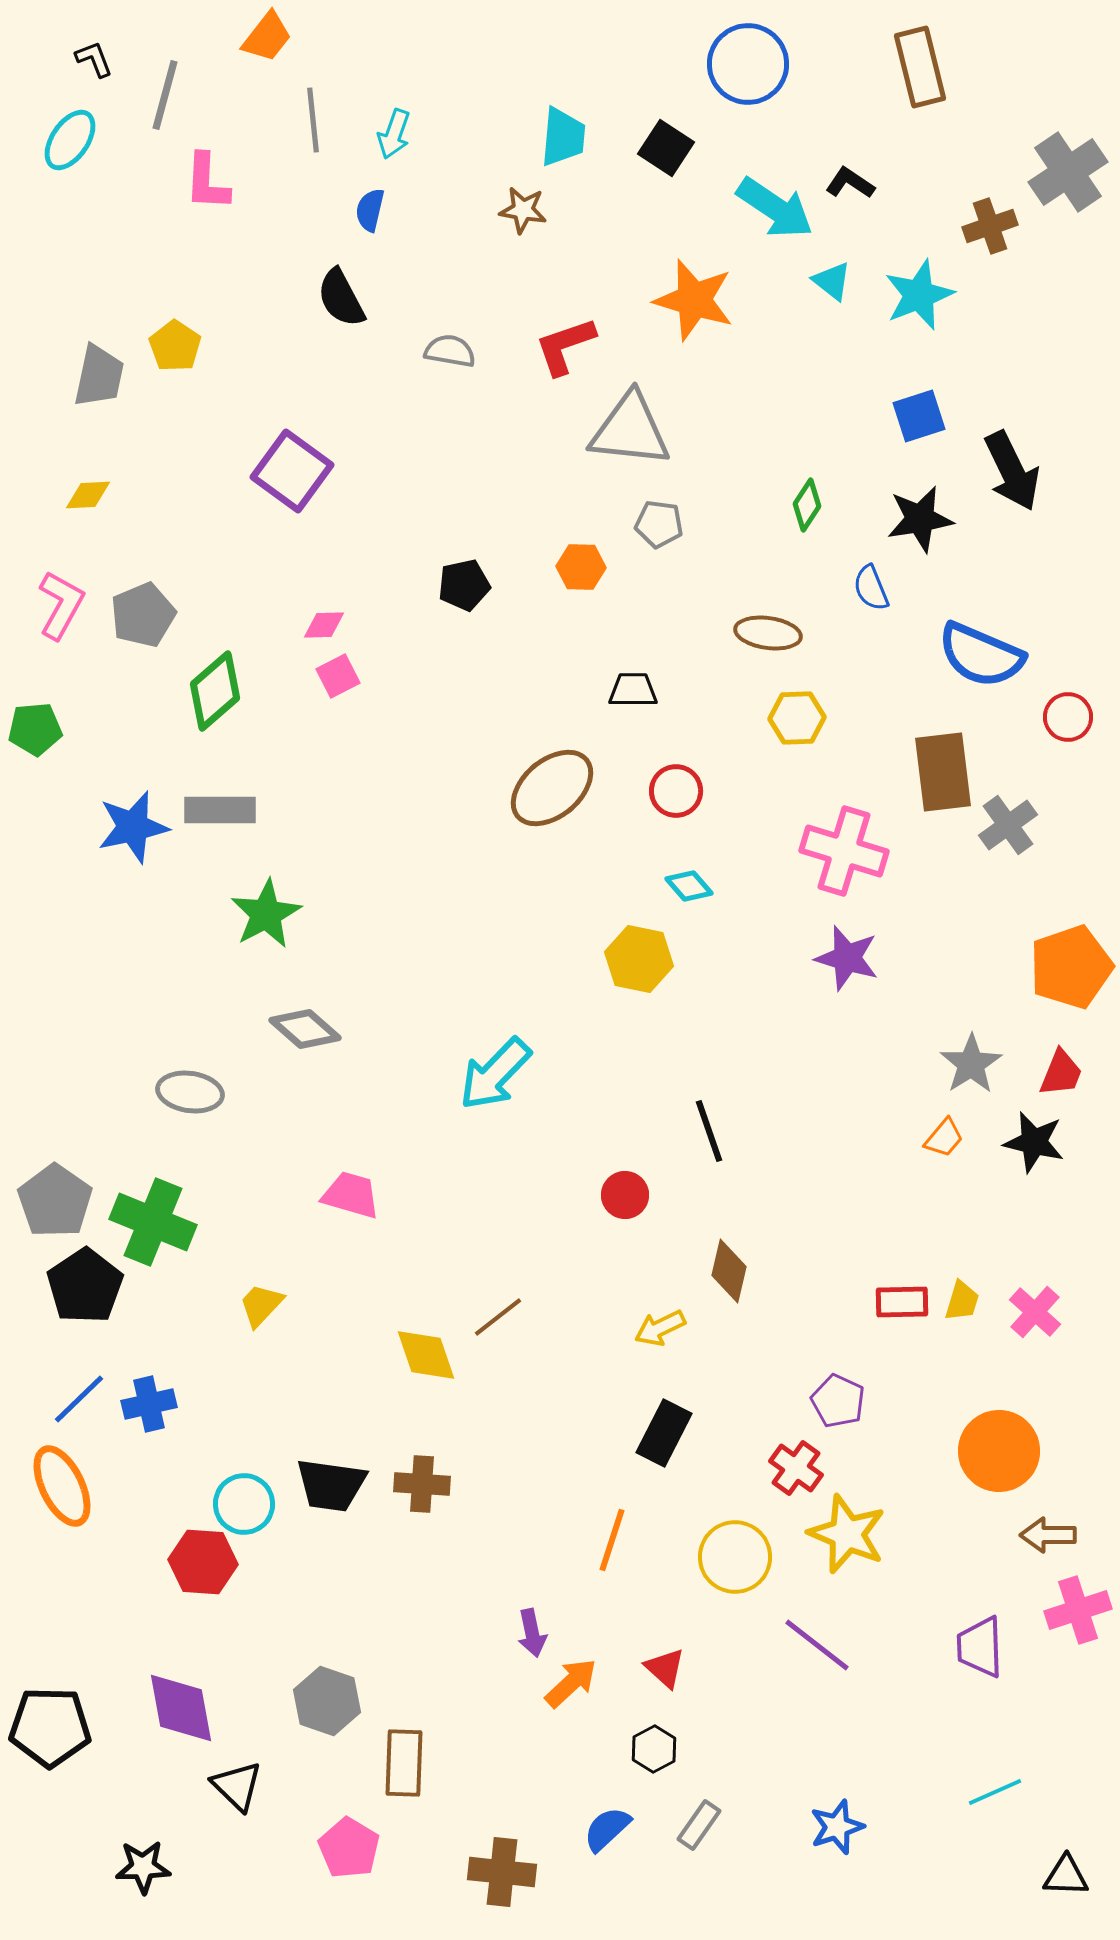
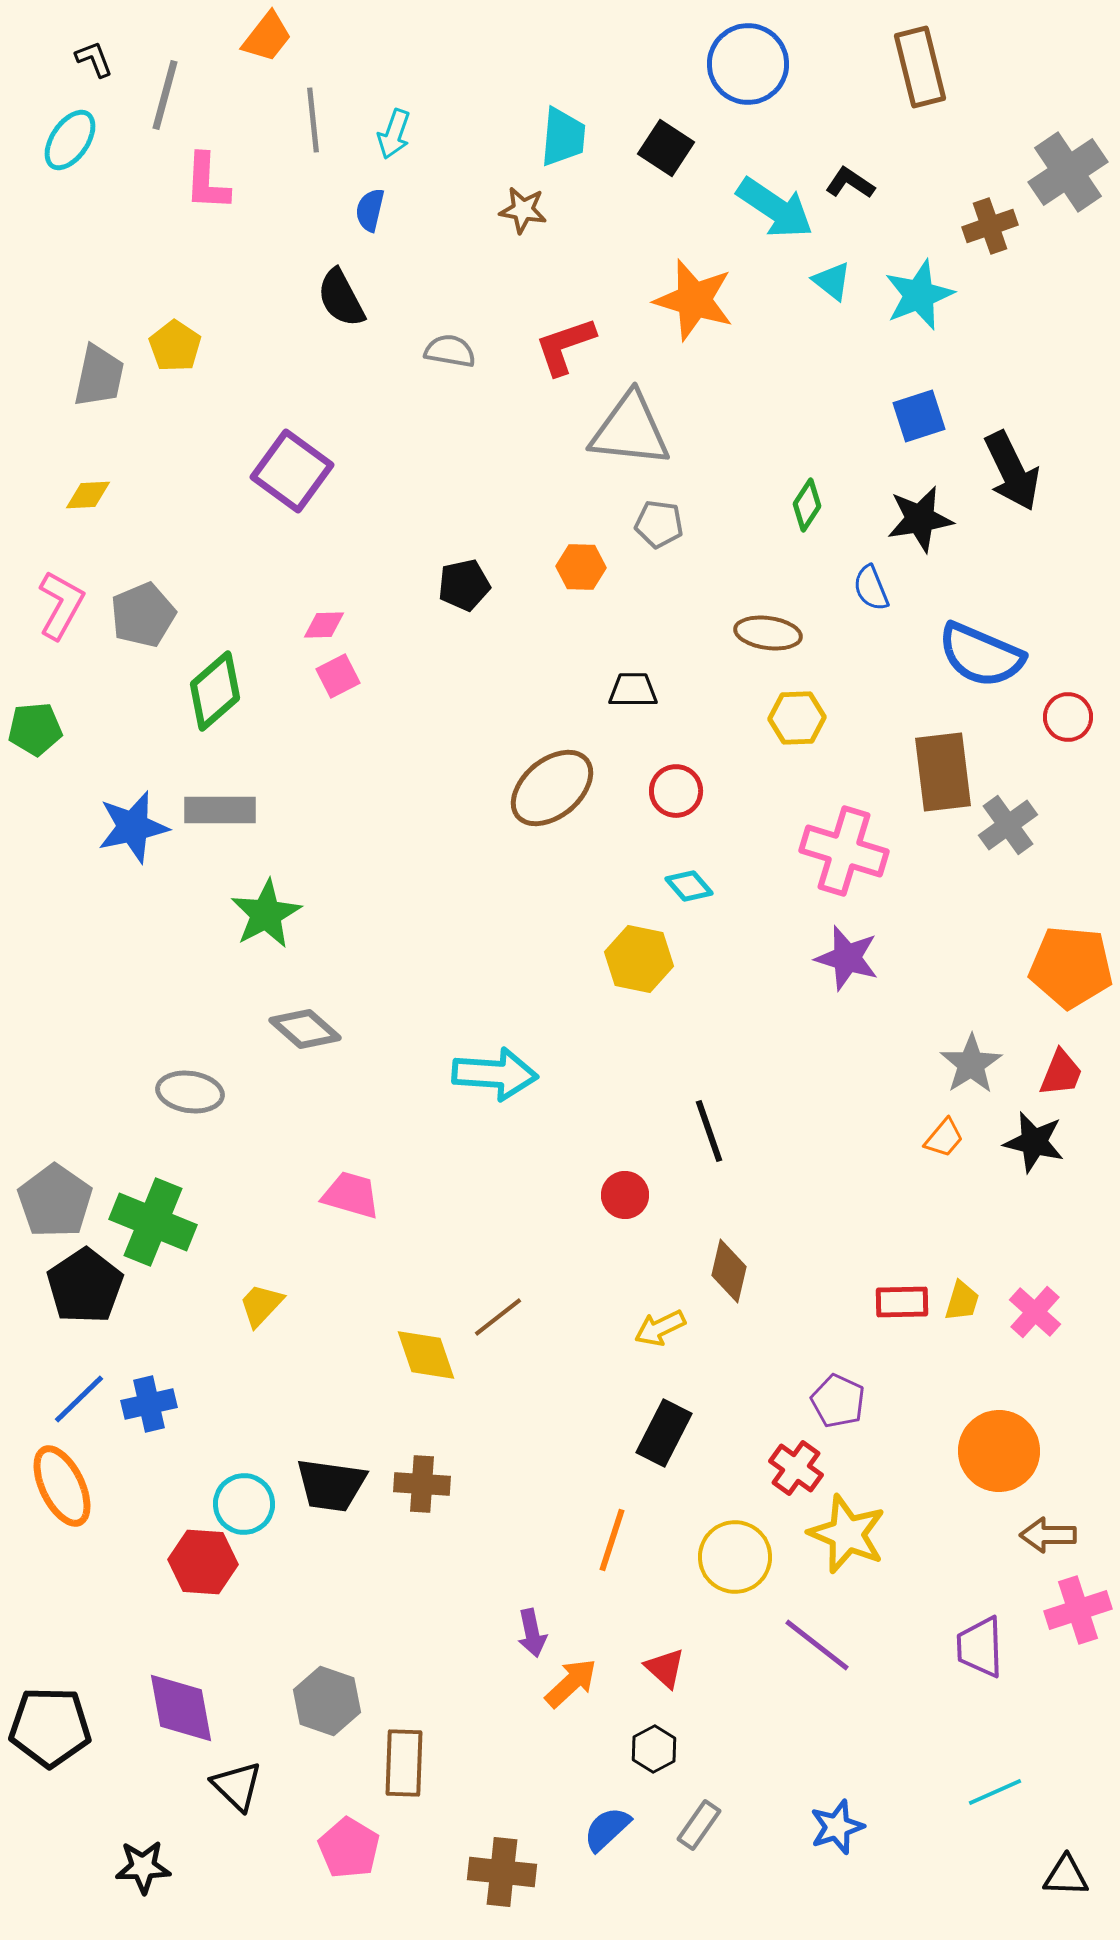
orange pentagon at (1071, 967): rotated 24 degrees clockwise
cyan arrow at (495, 1074): rotated 130 degrees counterclockwise
